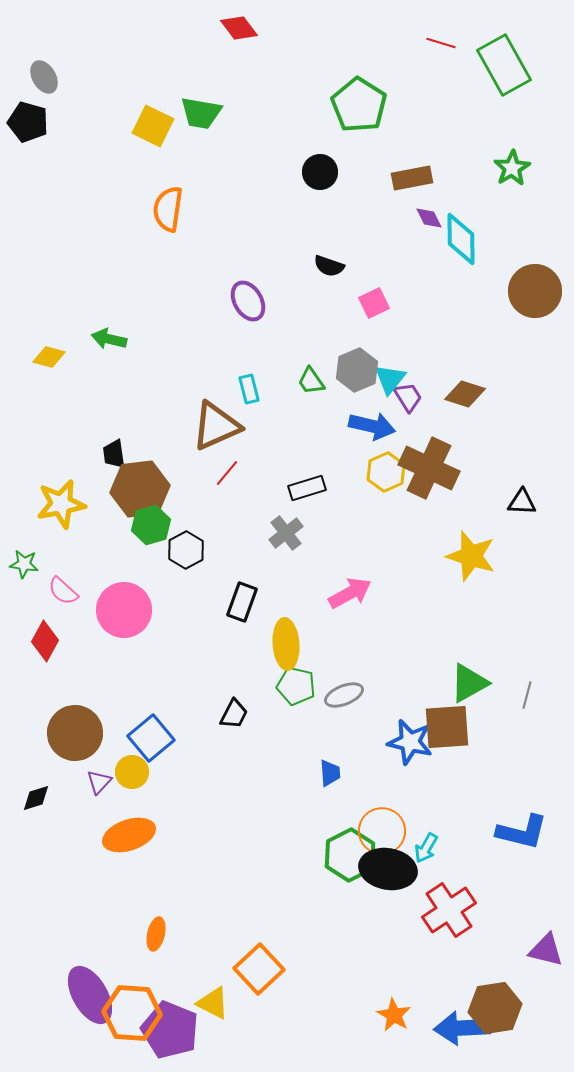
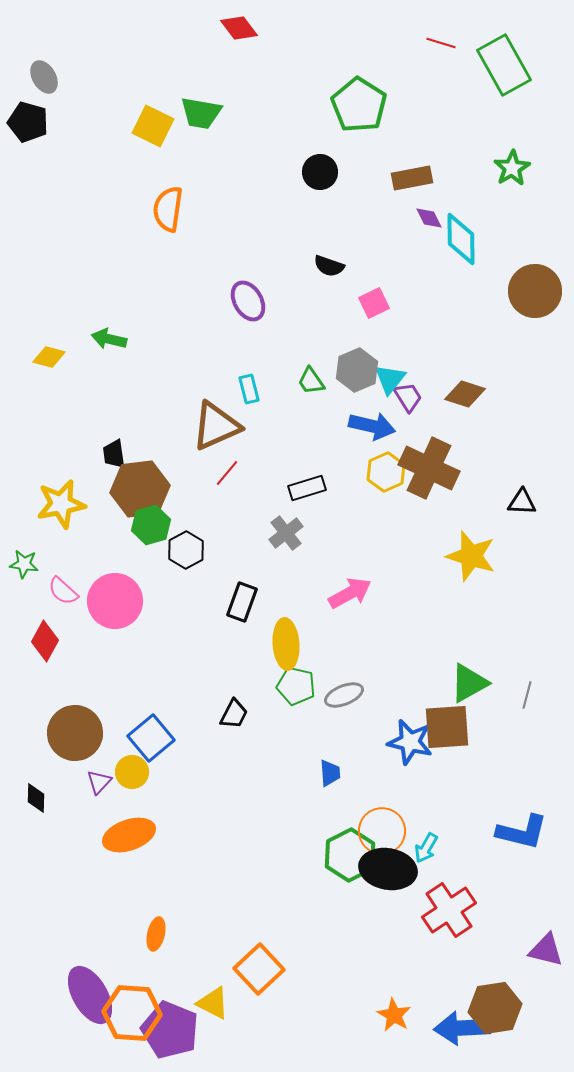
pink circle at (124, 610): moved 9 px left, 9 px up
black diamond at (36, 798): rotated 72 degrees counterclockwise
